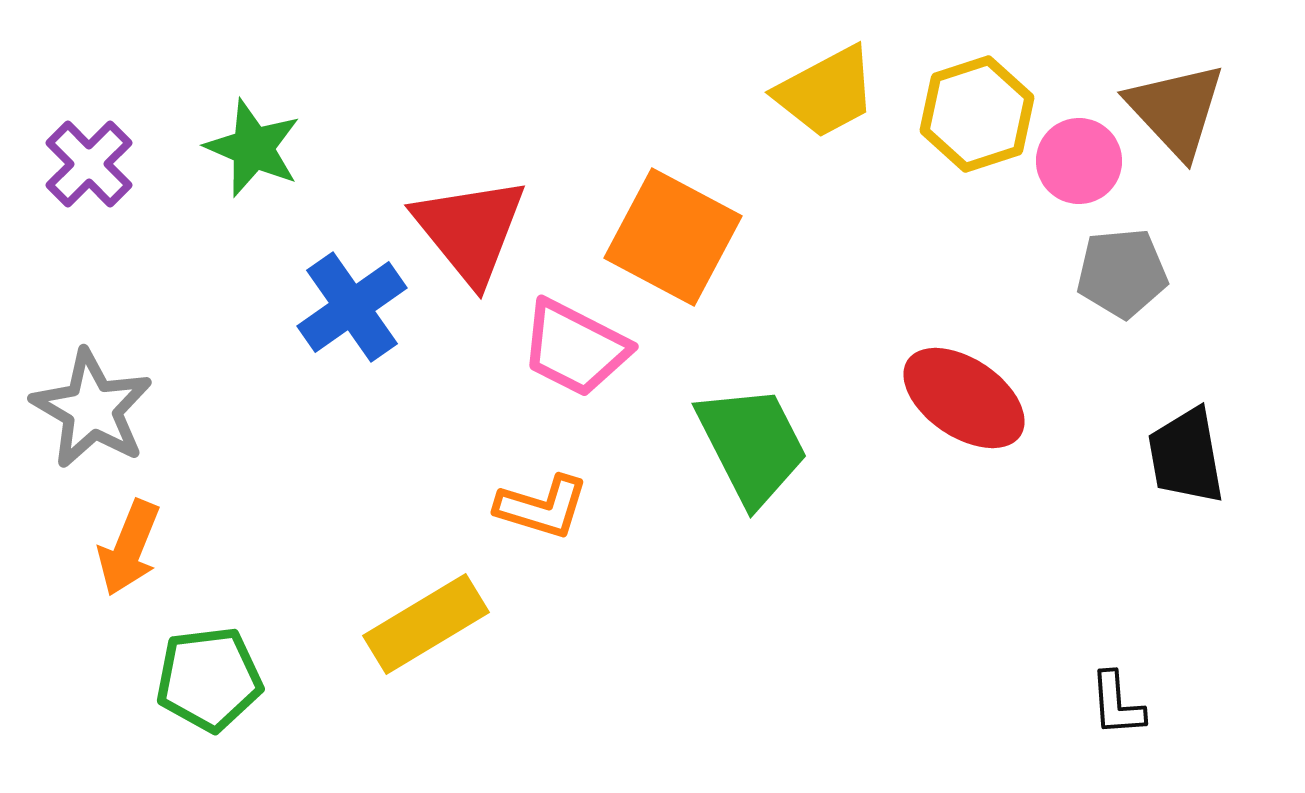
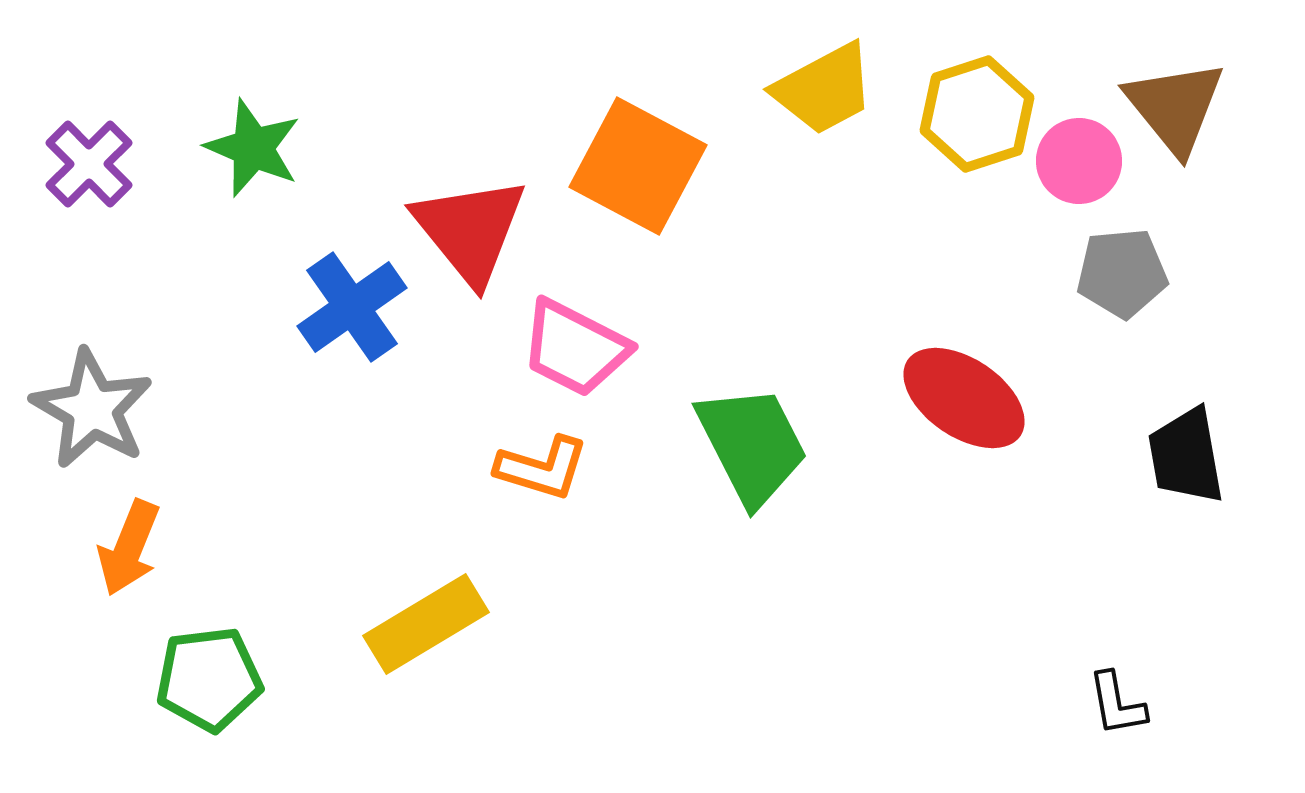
yellow trapezoid: moved 2 px left, 3 px up
brown triangle: moved 1 px left, 3 px up; rotated 4 degrees clockwise
orange square: moved 35 px left, 71 px up
orange L-shape: moved 39 px up
black L-shape: rotated 6 degrees counterclockwise
